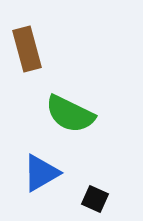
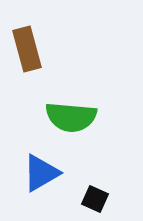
green semicircle: moved 1 px right, 3 px down; rotated 21 degrees counterclockwise
